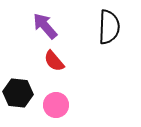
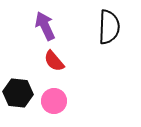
purple arrow: rotated 16 degrees clockwise
pink circle: moved 2 px left, 4 px up
